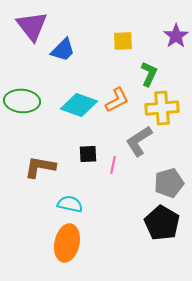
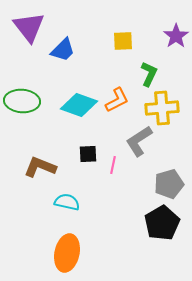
purple triangle: moved 3 px left, 1 px down
brown L-shape: rotated 12 degrees clockwise
gray pentagon: moved 1 px down
cyan semicircle: moved 3 px left, 2 px up
black pentagon: rotated 12 degrees clockwise
orange ellipse: moved 10 px down
